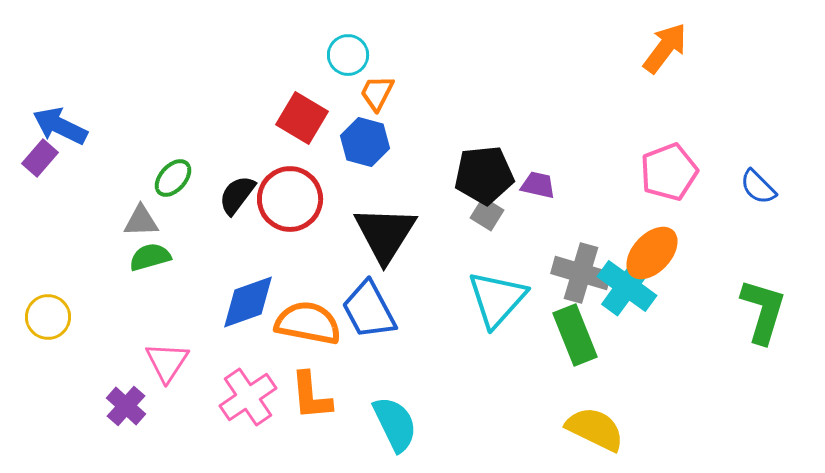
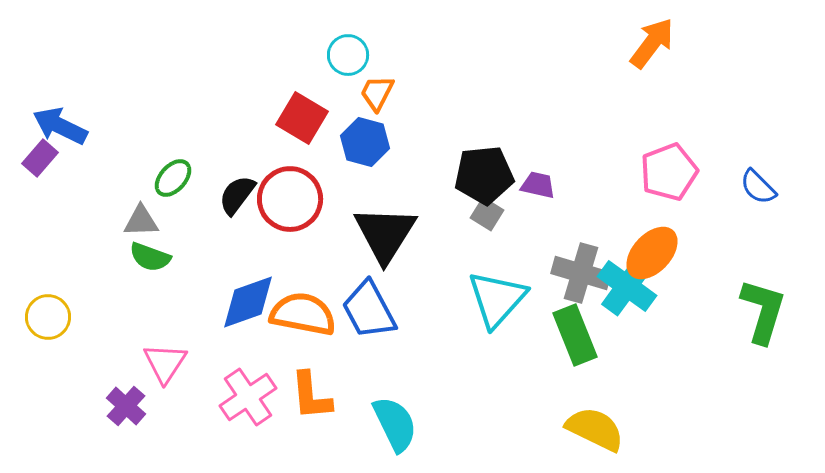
orange arrow: moved 13 px left, 5 px up
green semicircle: rotated 144 degrees counterclockwise
orange semicircle: moved 5 px left, 9 px up
pink triangle: moved 2 px left, 1 px down
